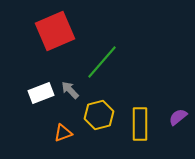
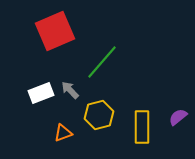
yellow rectangle: moved 2 px right, 3 px down
